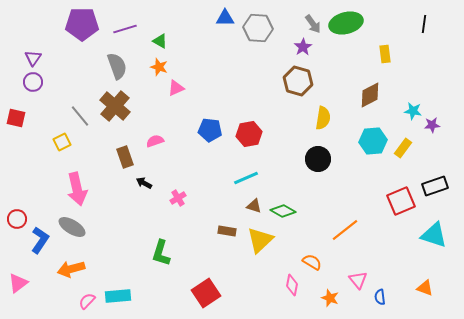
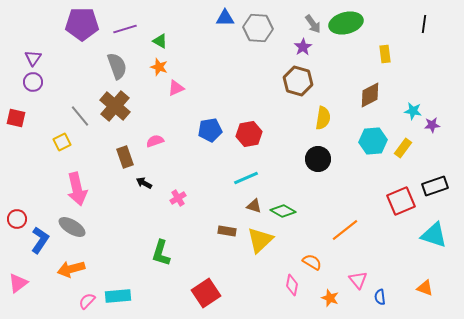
blue pentagon at (210, 130): rotated 15 degrees counterclockwise
